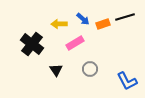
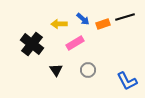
gray circle: moved 2 px left, 1 px down
